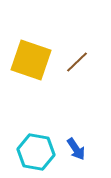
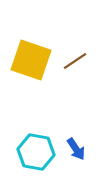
brown line: moved 2 px left, 1 px up; rotated 10 degrees clockwise
